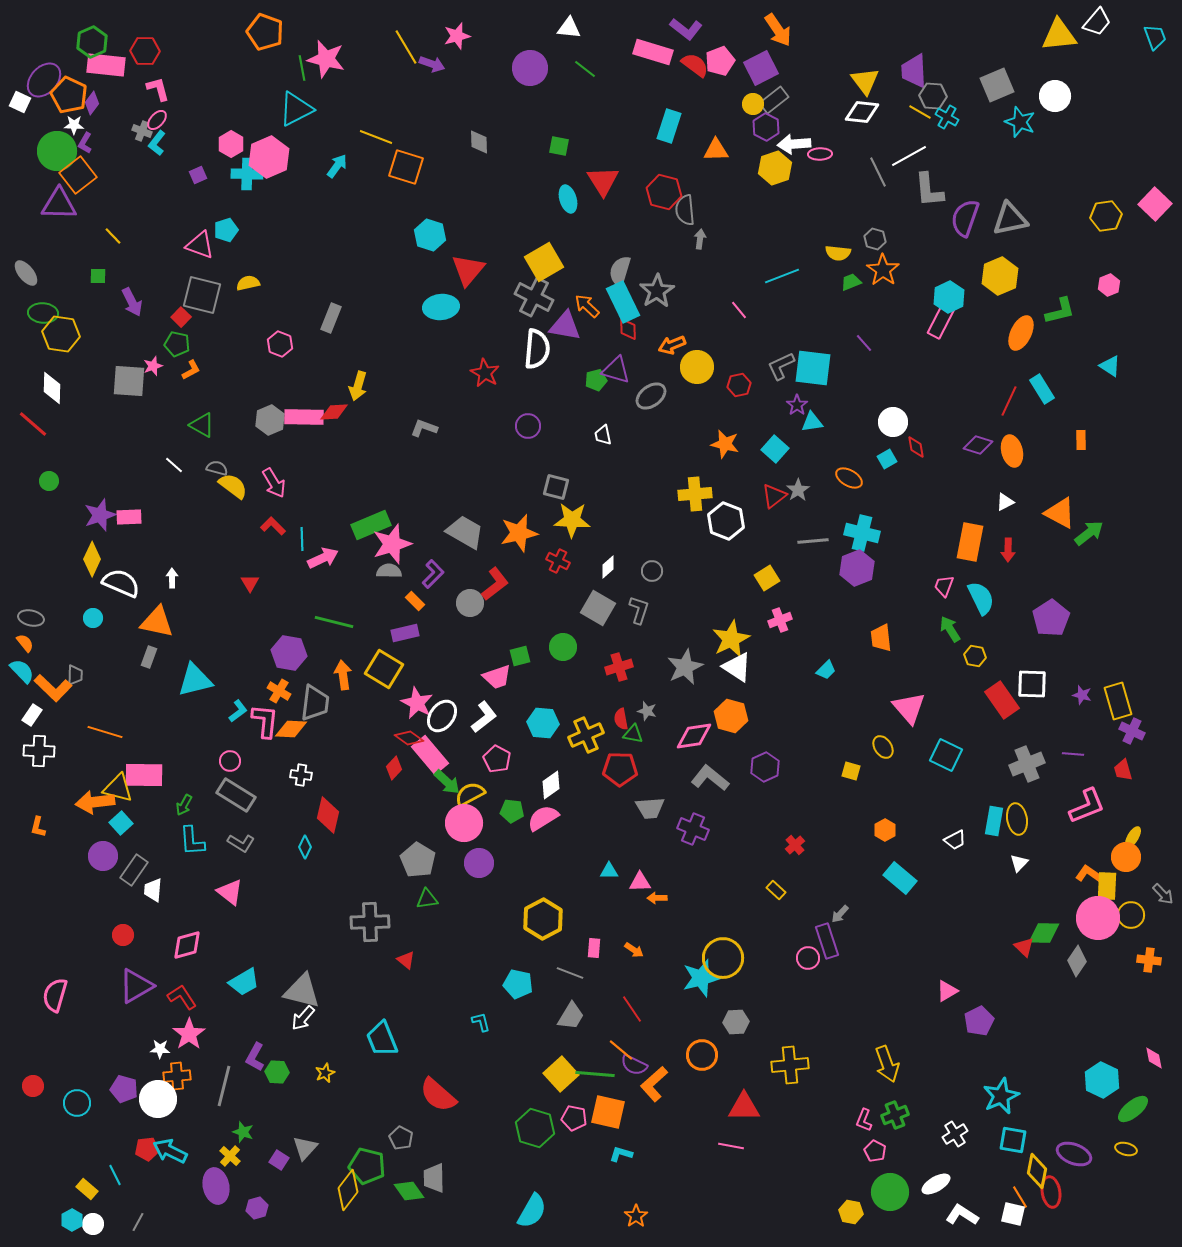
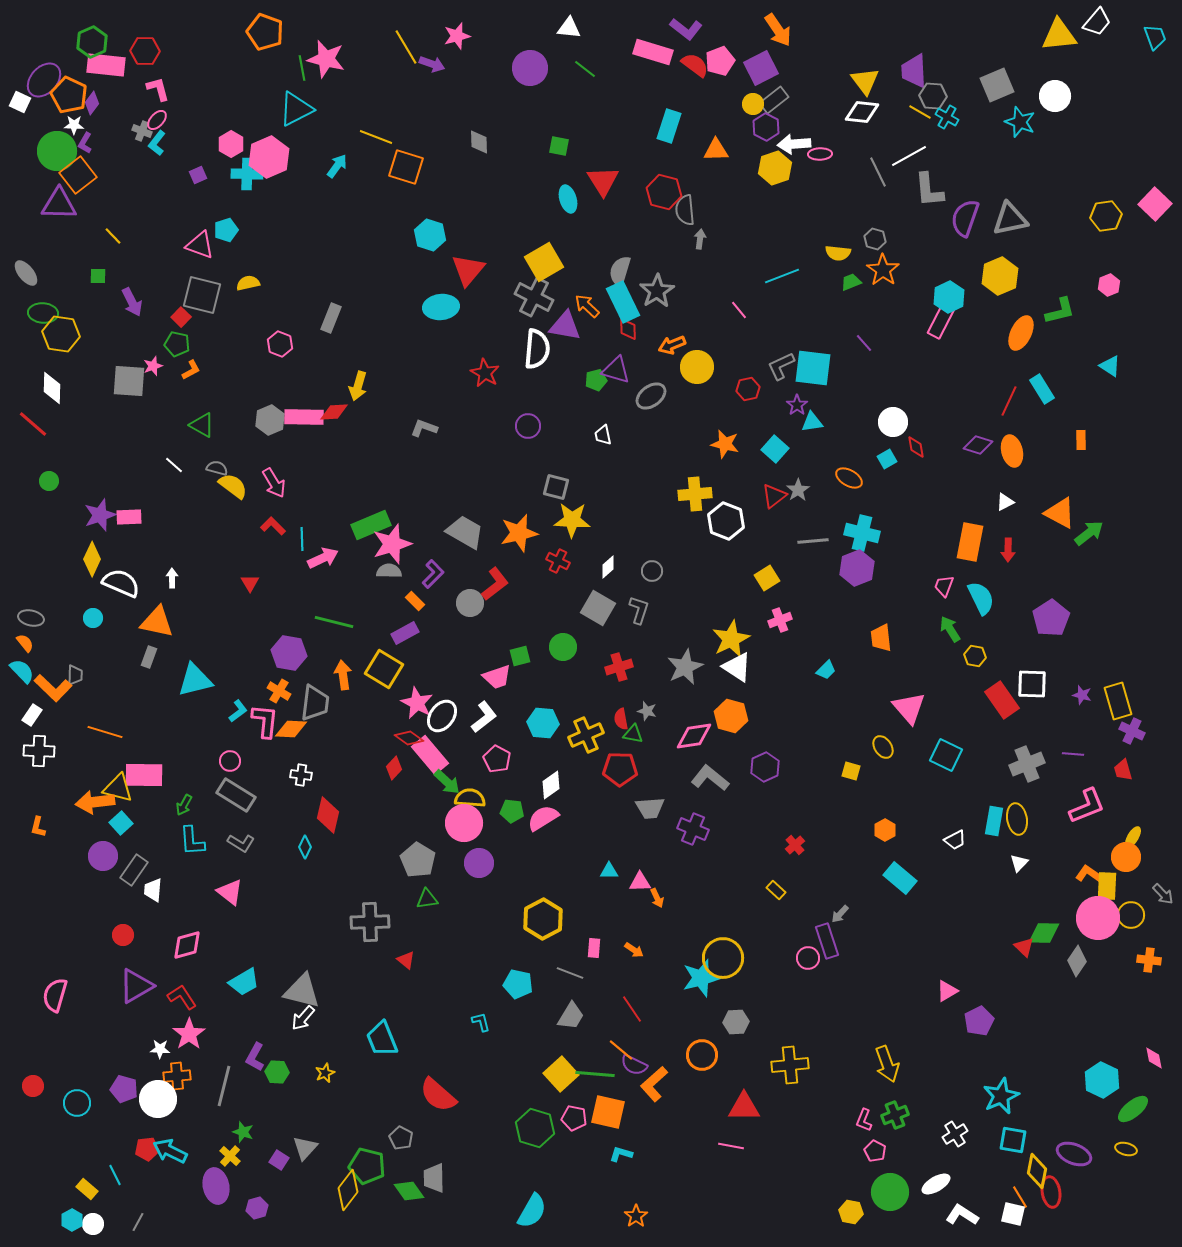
red hexagon at (739, 385): moved 9 px right, 4 px down
purple rectangle at (405, 633): rotated 16 degrees counterclockwise
yellow semicircle at (470, 794): moved 4 px down; rotated 32 degrees clockwise
orange arrow at (657, 898): rotated 114 degrees counterclockwise
